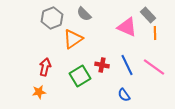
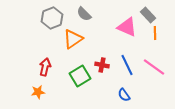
orange star: moved 1 px left
